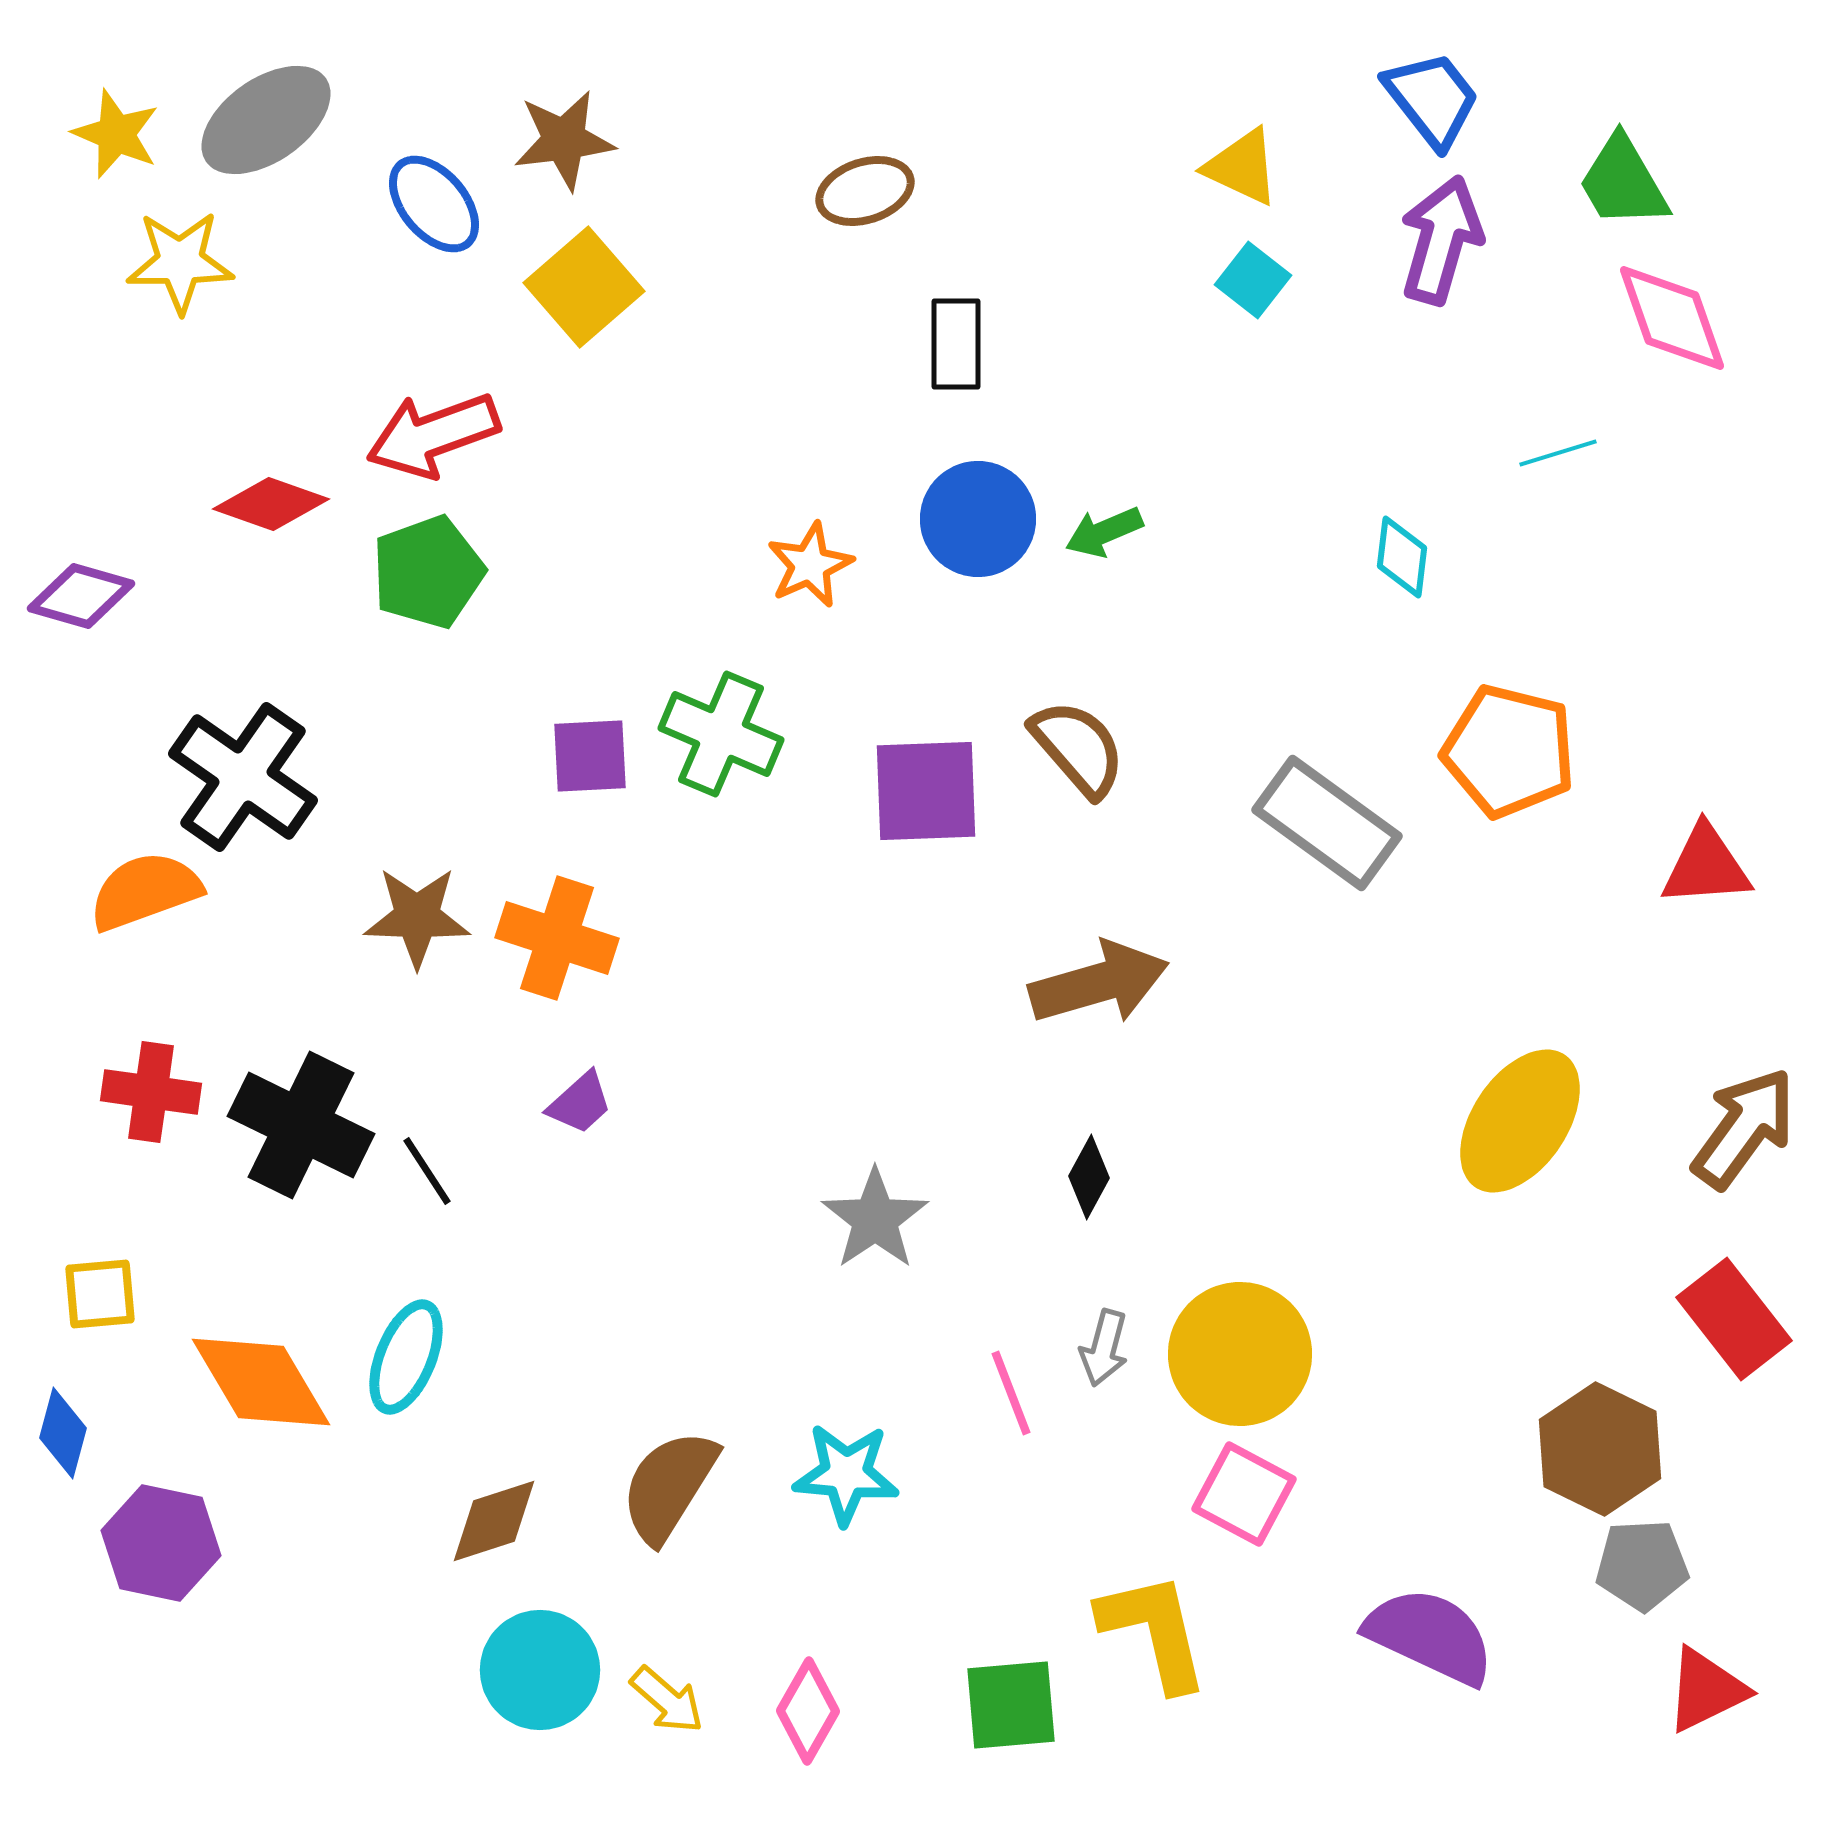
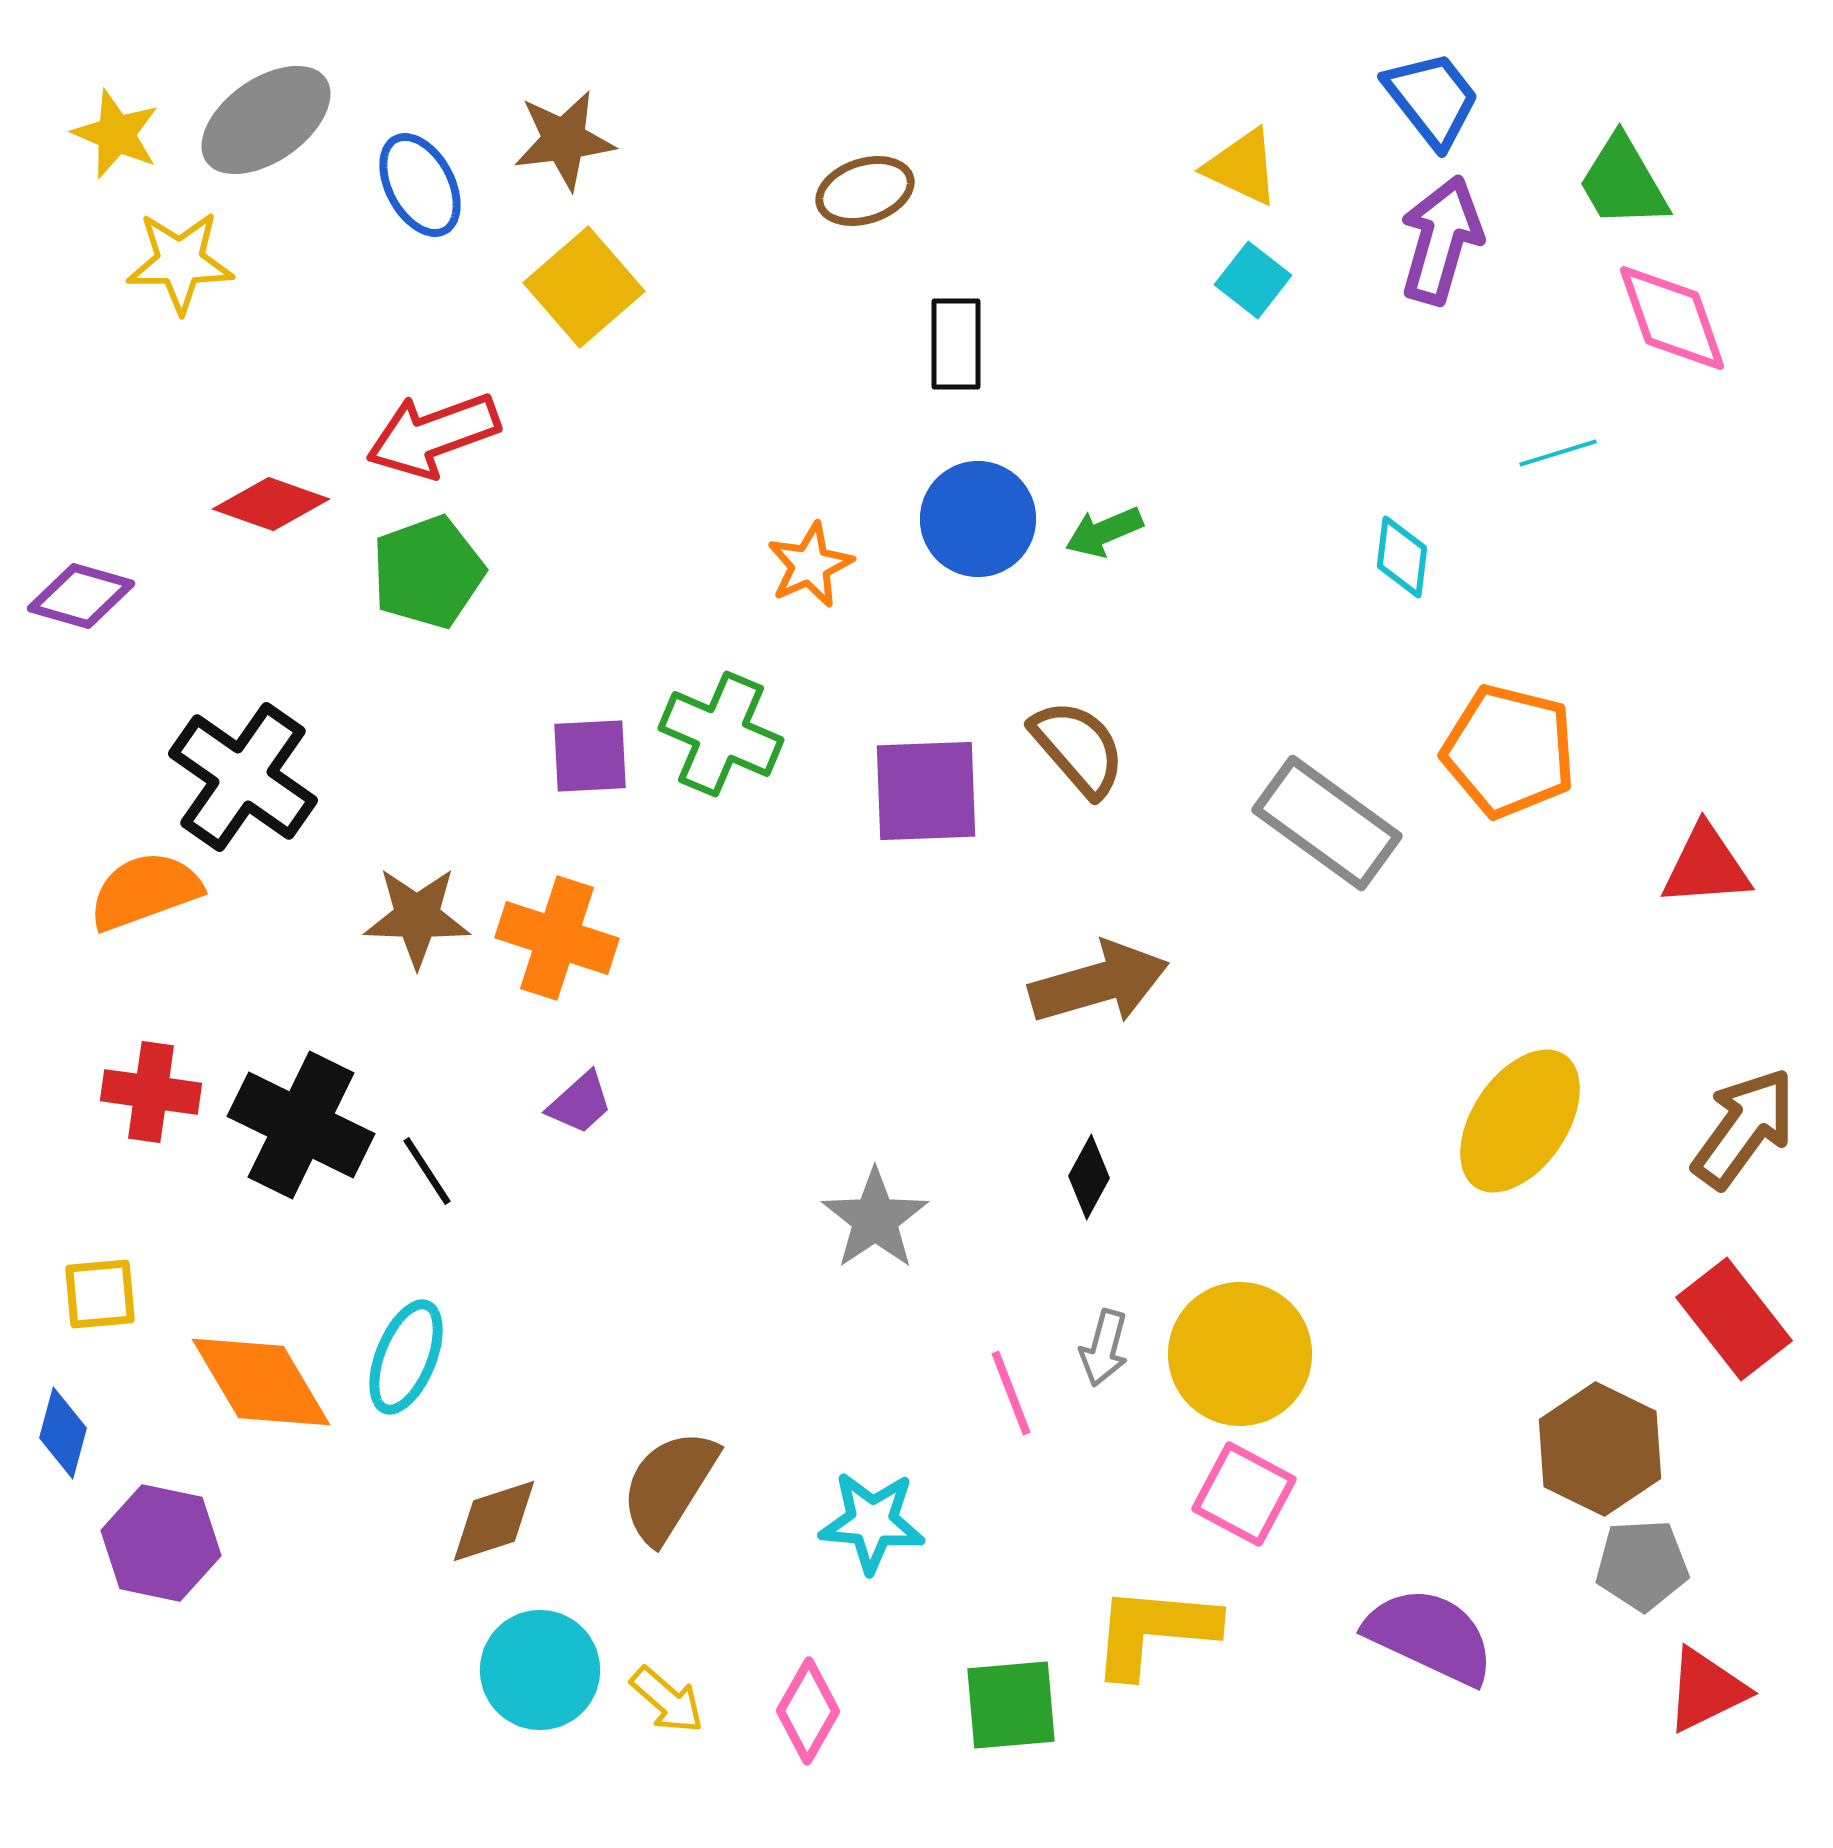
blue ellipse at (434, 204): moved 14 px left, 19 px up; rotated 12 degrees clockwise
cyan star at (846, 1474): moved 26 px right, 48 px down
yellow L-shape at (1154, 1631): rotated 72 degrees counterclockwise
